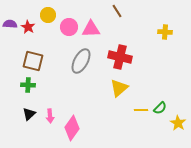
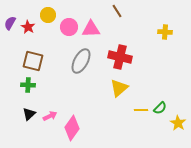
purple semicircle: moved 1 px up; rotated 64 degrees counterclockwise
pink arrow: rotated 112 degrees counterclockwise
